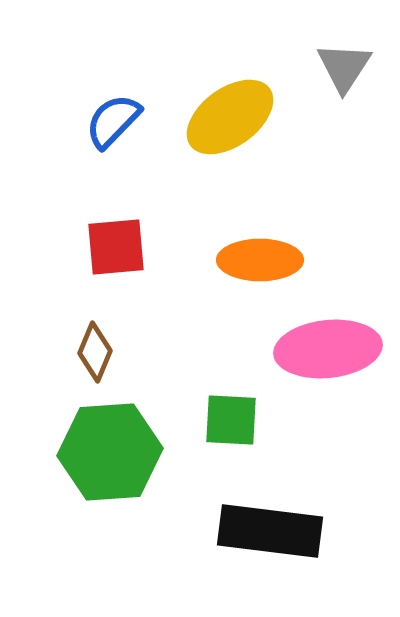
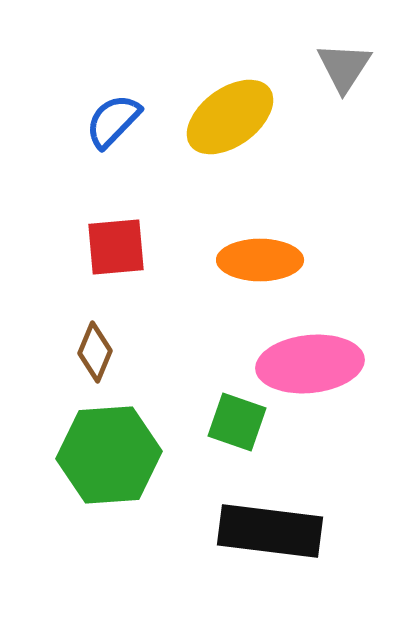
pink ellipse: moved 18 px left, 15 px down
green square: moved 6 px right, 2 px down; rotated 16 degrees clockwise
green hexagon: moved 1 px left, 3 px down
